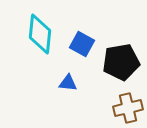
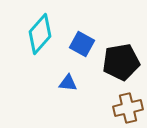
cyan diamond: rotated 36 degrees clockwise
